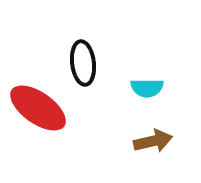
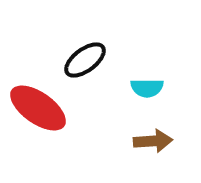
black ellipse: moved 2 px right, 3 px up; rotated 60 degrees clockwise
brown arrow: rotated 9 degrees clockwise
